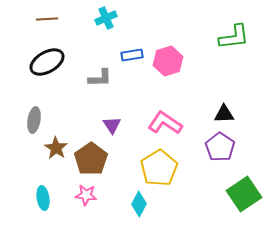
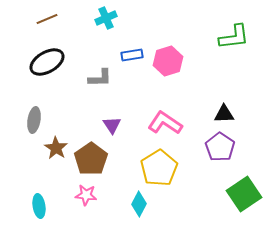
brown line: rotated 20 degrees counterclockwise
cyan ellipse: moved 4 px left, 8 px down
